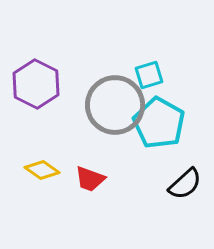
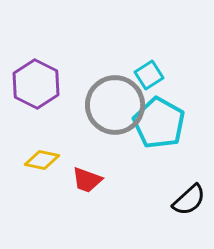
cyan square: rotated 16 degrees counterclockwise
yellow diamond: moved 10 px up; rotated 24 degrees counterclockwise
red trapezoid: moved 3 px left, 1 px down
black semicircle: moved 4 px right, 16 px down
